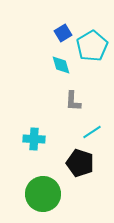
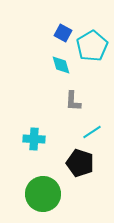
blue square: rotated 30 degrees counterclockwise
